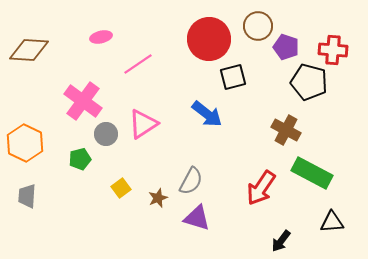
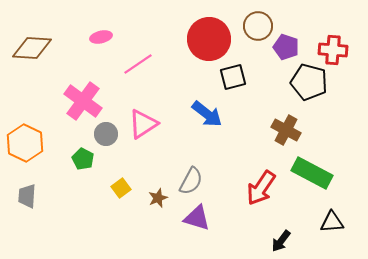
brown diamond: moved 3 px right, 2 px up
green pentagon: moved 3 px right; rotated 30 degrees counterclockwise
